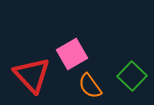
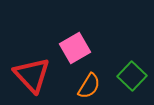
pink square: moved 3 px right, 6 px up
orange semicircle: moved 1 px left; rotated 112 degrees counterclockwise
